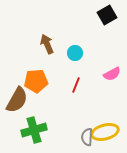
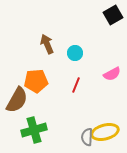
black square: moved 6 px right
